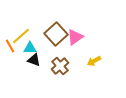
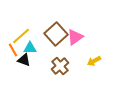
orange line: moved 3 px right, 4 px down
black triangle: moved 10 px left
